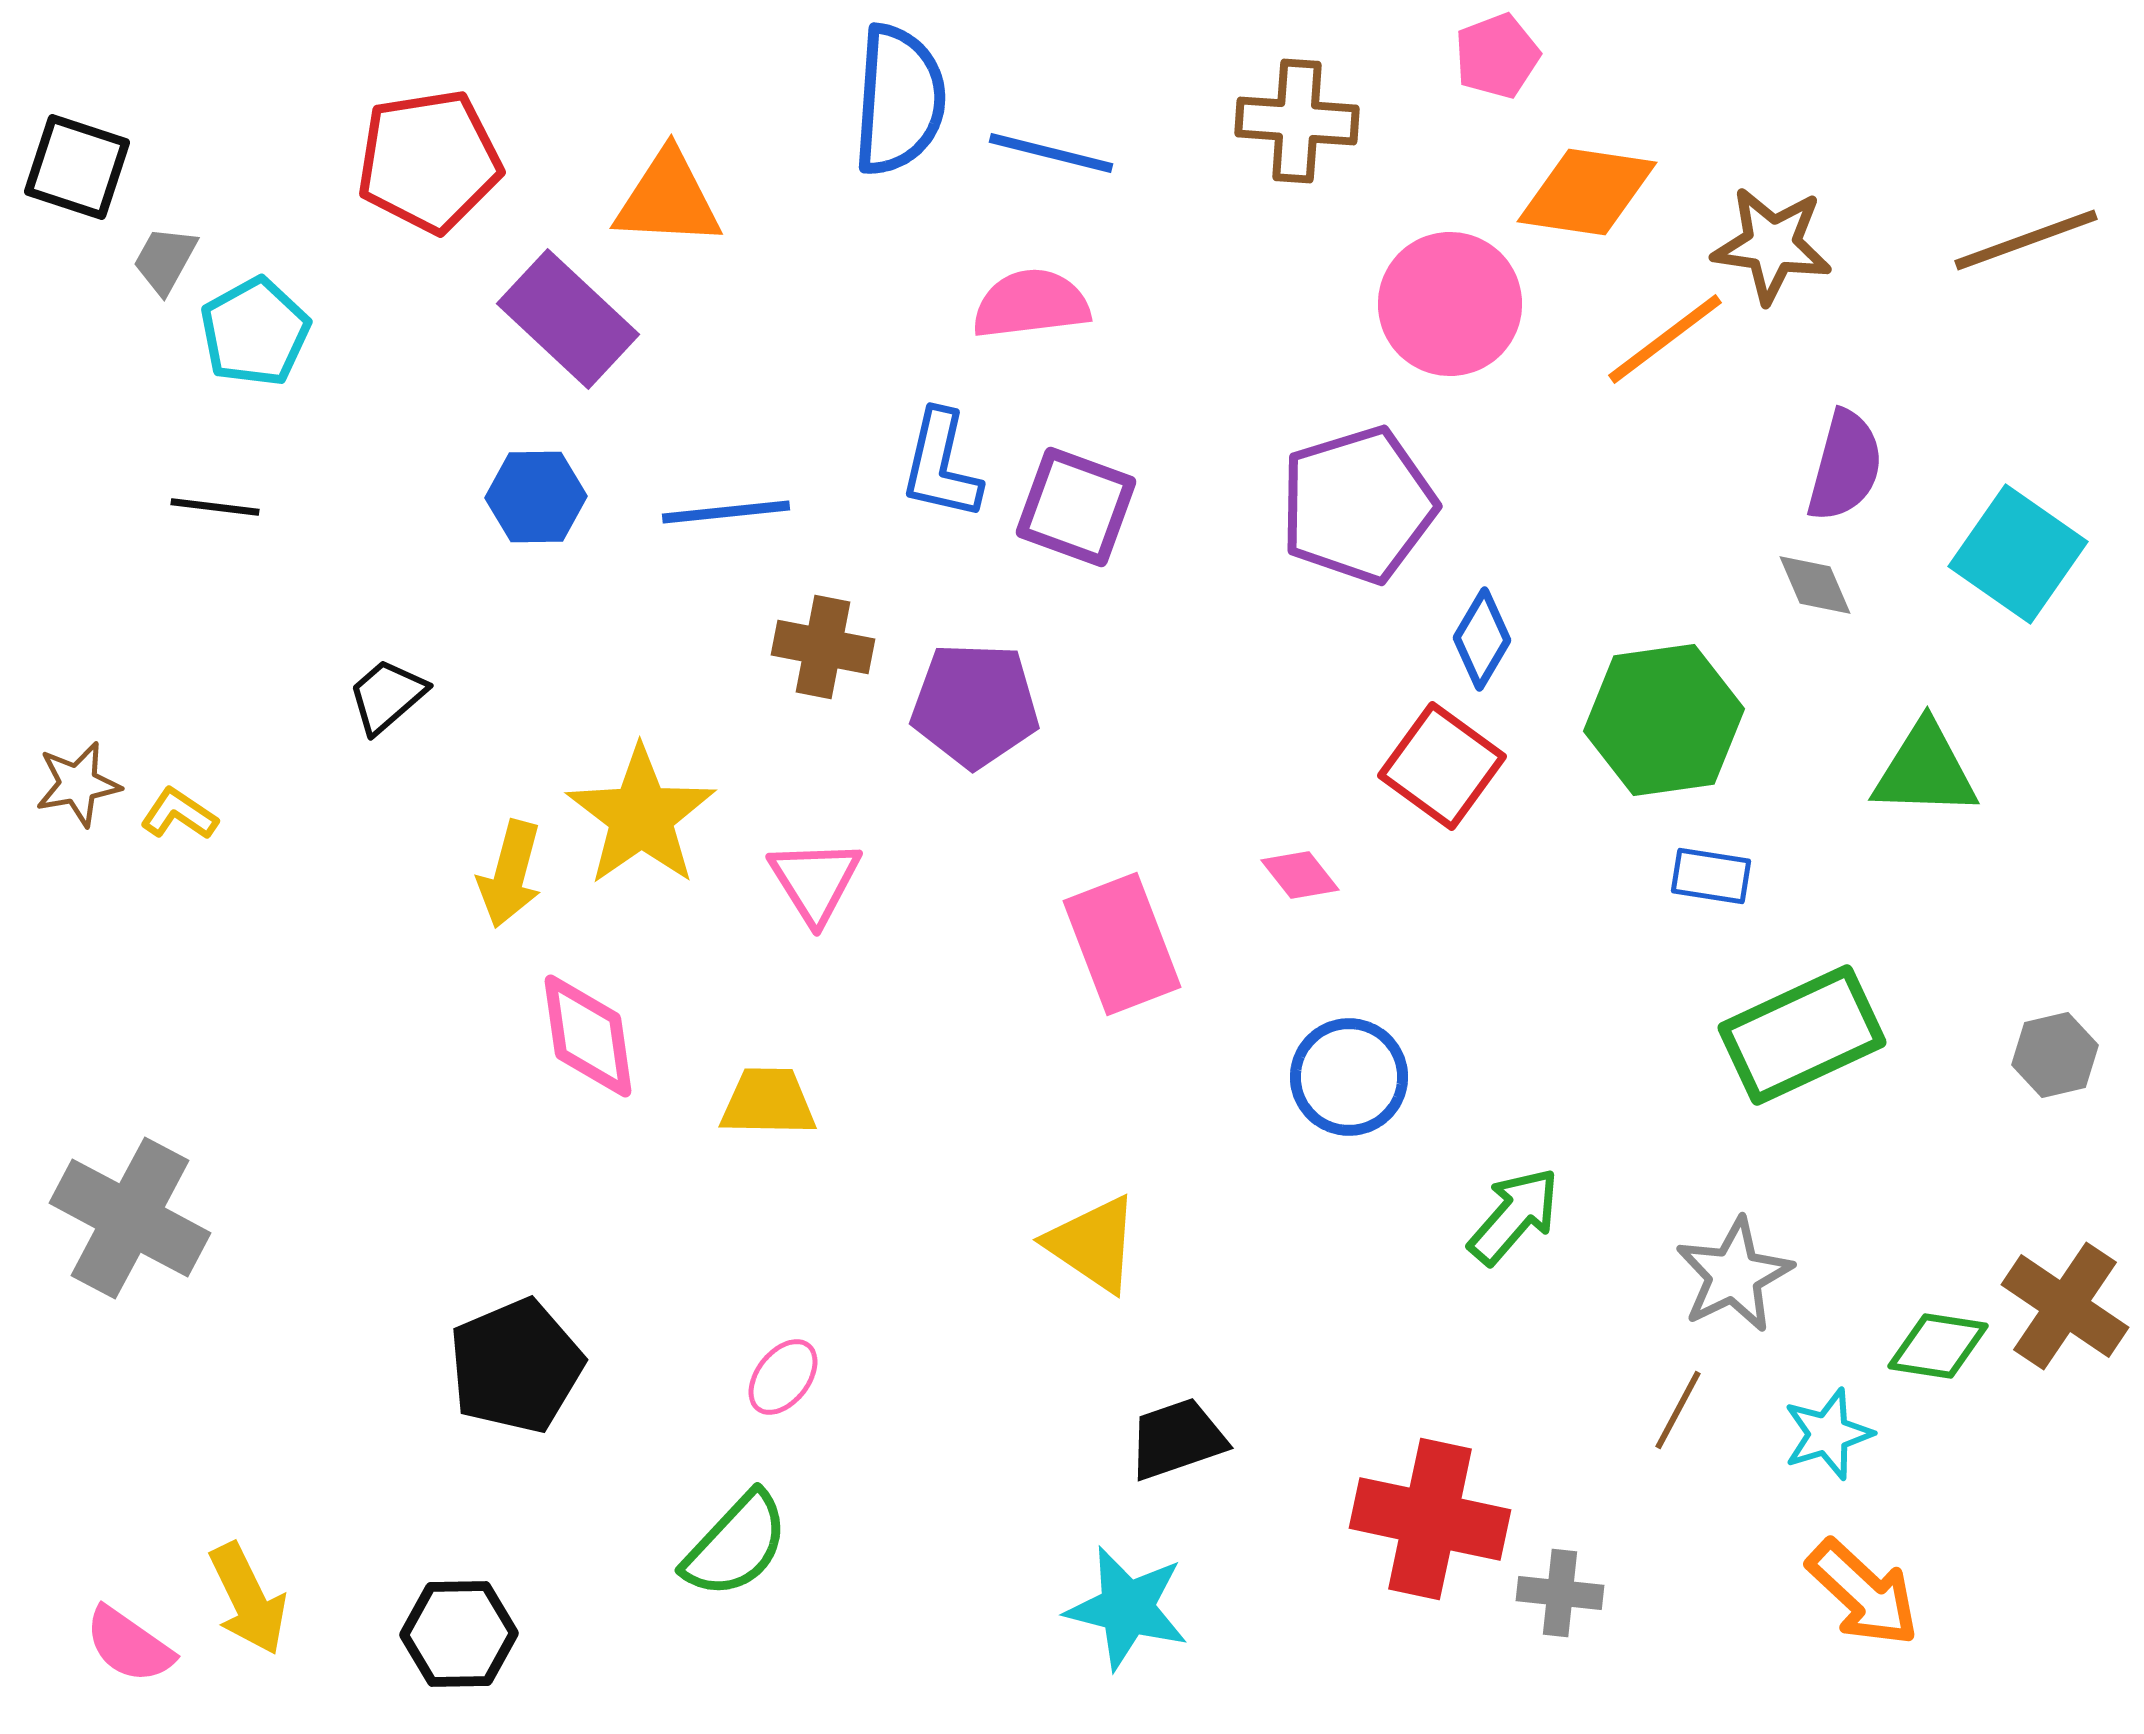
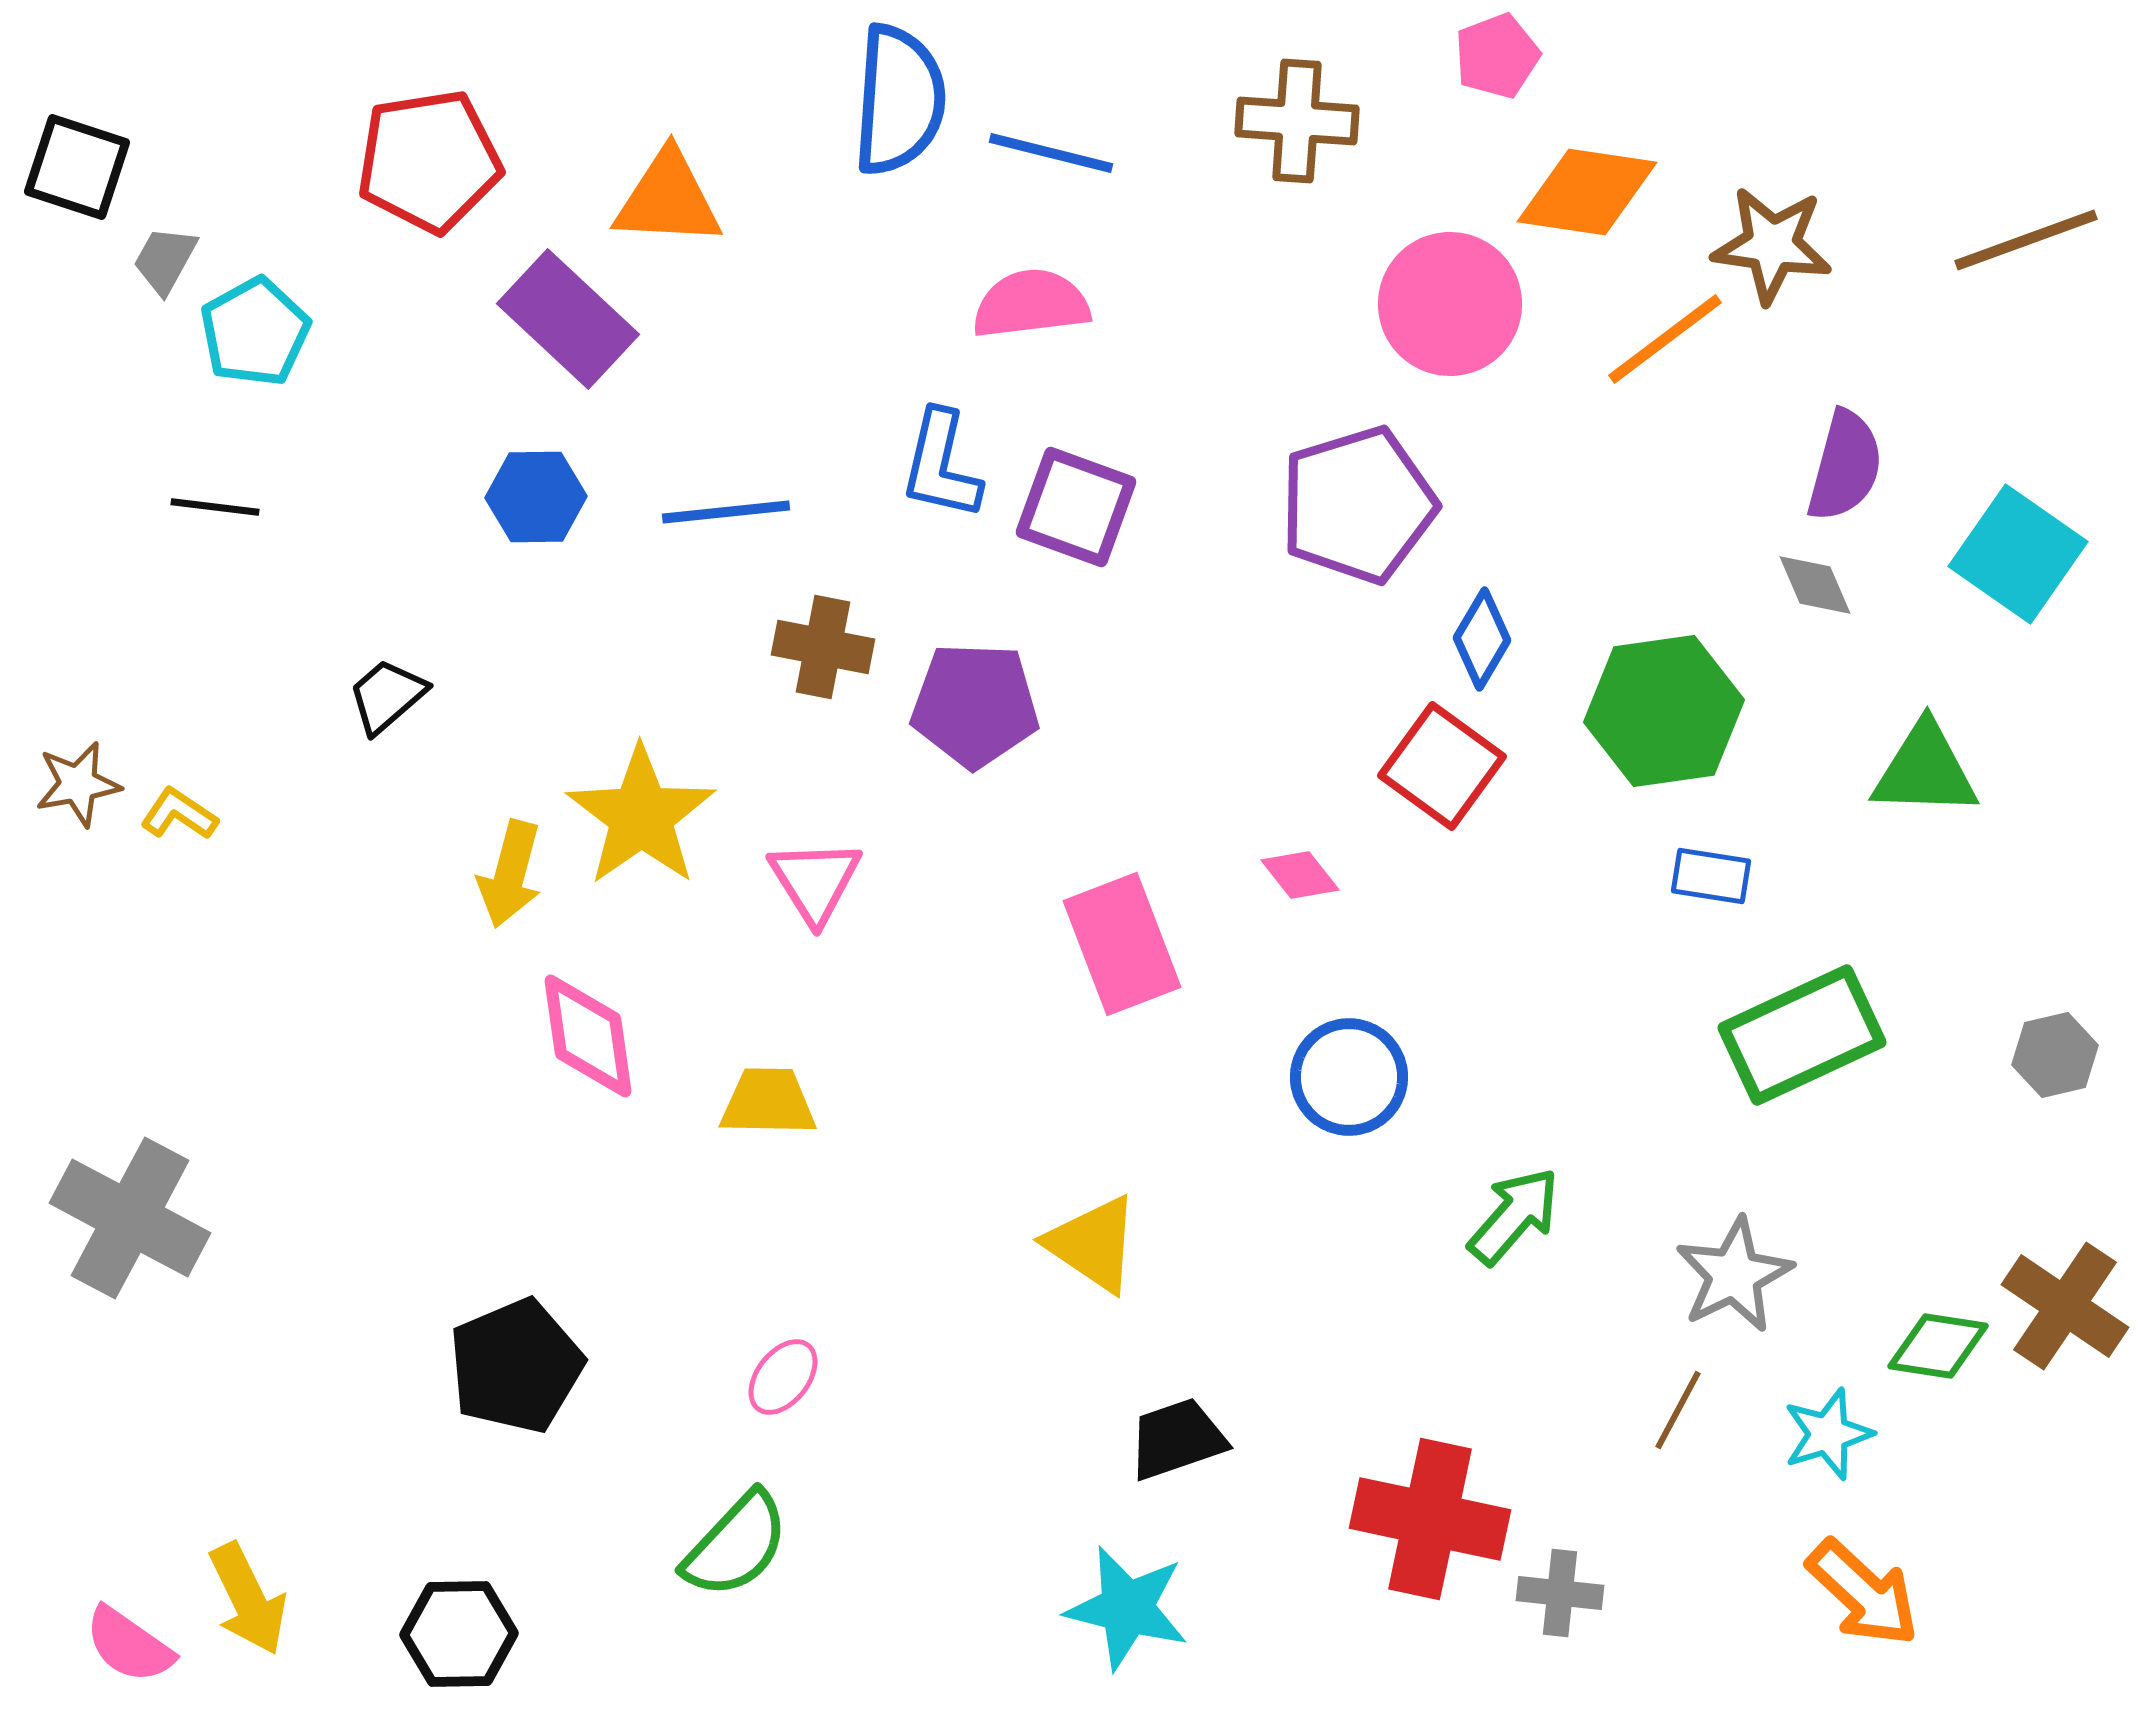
green hexagon at (1664, 720): moved 9 px up
